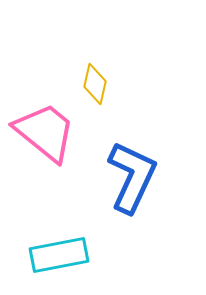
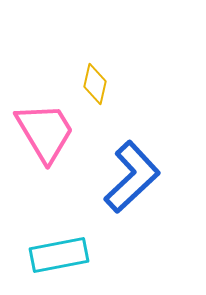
pink trapezoid: rotated 20 degrees clockwise
blue L-shape: rotated 22 degrees clockwise
